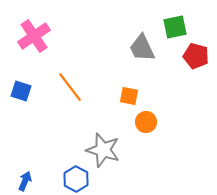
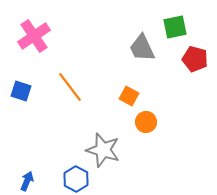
red pentagon: moved 1 px left, 3 px down
orange square: rotated 18 degrees clockwise
blue arrow: moved 2 px right
